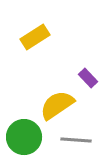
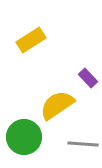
yellow rectangle: moved 4 px left, 3 px down
gray line: moved 7 px right, 4 px down
